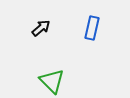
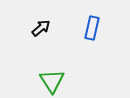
green triangle: rotated 12 degrees clockwise
